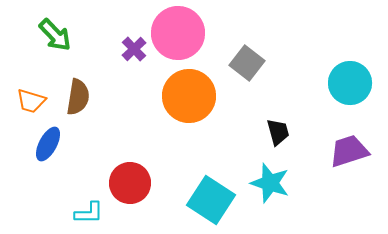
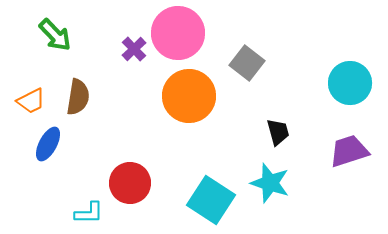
orange trapezoid: rotated 44 degrees counterclockwise
